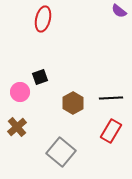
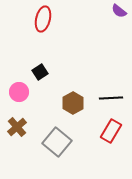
black square: moved 5 px up; rotated 14 degrees counterclockwise
pink circle: moved 1 px left
gray square: moved 4 px left, 10 px up
